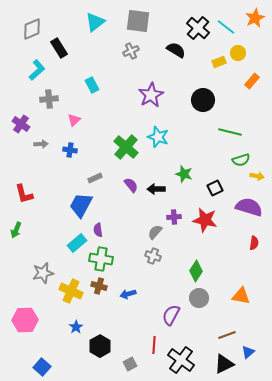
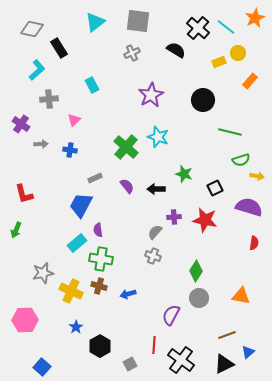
gray diamond at (32, 29): rotated 35 degrees clockwise
gray cross at (131, 51): moved 1 px right, 2 px down
orange rectangle at (252, 81): moved 2 px left
purple semicircle at (131, 185): moved 4 px left, 1 px down
